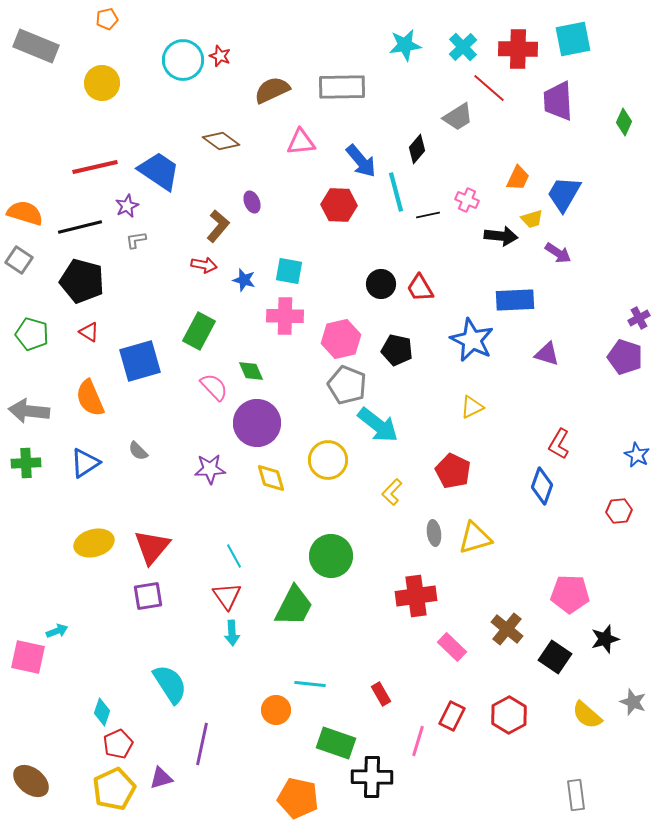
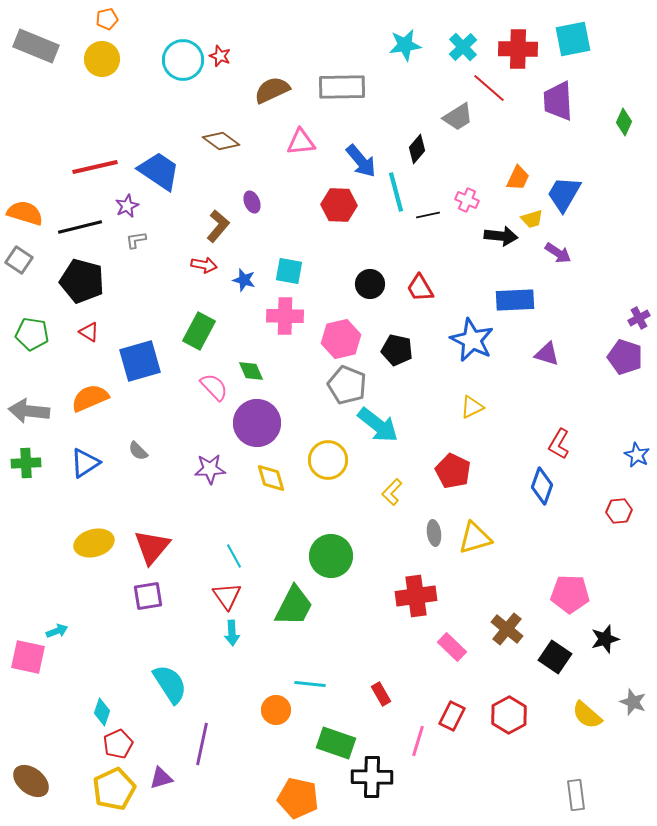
yellow circle at (102, 83): moved 24 px up
black circle at (381, 284): moved 11 px left
green pentagon at (32, 334): rotated 8 degrees counterclockwise
orange semicircle at (90, 398): rotated 90 degrees clockwise
